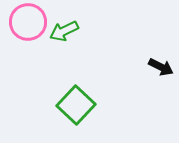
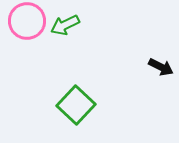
pink circle: moved 1 px left, 1 px up
green arrow: moved 1 px right, 6 px up
